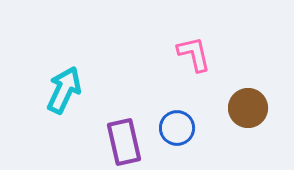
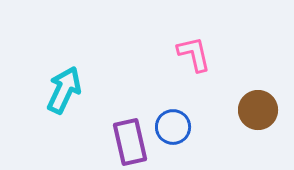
brown circle: moved 10 px right, 2 px down
blue circle: moved 4 px left, 1 px up
purple rectangle: moved 6 px right
